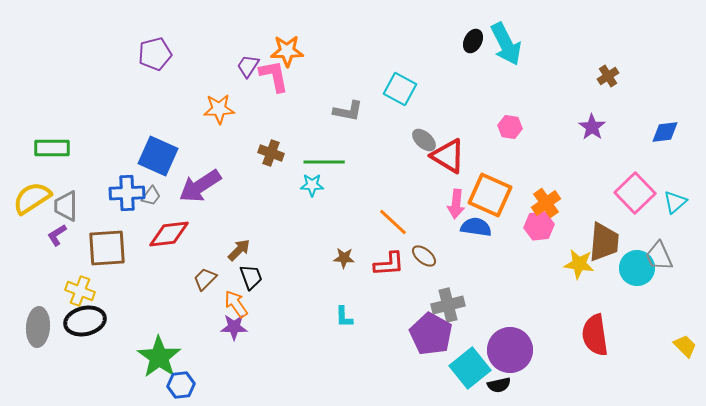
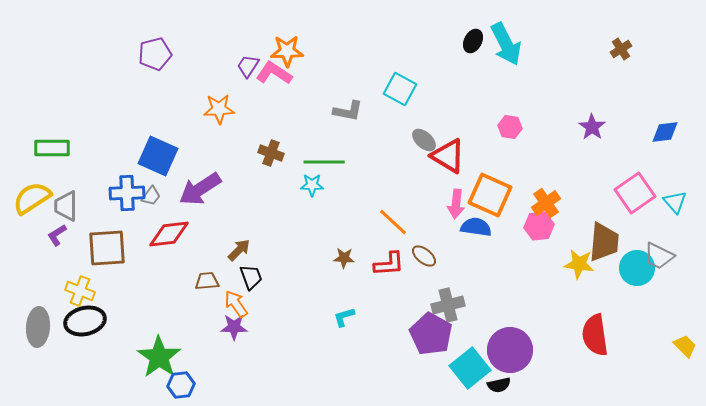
pink L-shape at (274, 76): moved 3 px up; rotated 45 degrees counterclockwise
brown cross at (608, 76): moved 13 px right, 27 px up
purple arrow at (200, 186): moved 3 px down
pink square at (635, 193): rotated 9 degrees clockwise
cyan triangle at (675, 202): rotated 30 degrees counterclockwise
gray trapezoid at (659, 256): rotated 40 degrees counterclockwise
brown trapezoid at (205, 279): moved 2 px right, 2 px down; rotated 40 degrees clockwise
cyan L-shape at (344, 317): rotated 75 degrees clockwise
